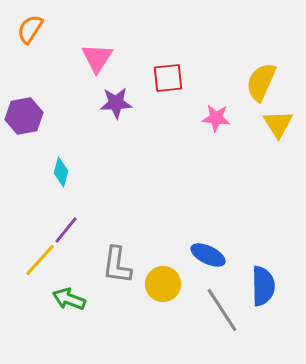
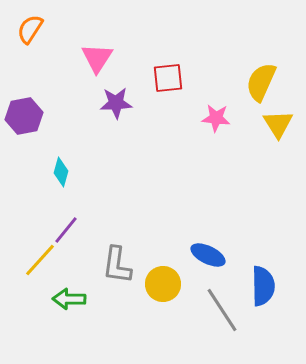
green arrow: rotated 20 degrees counterclockwise
